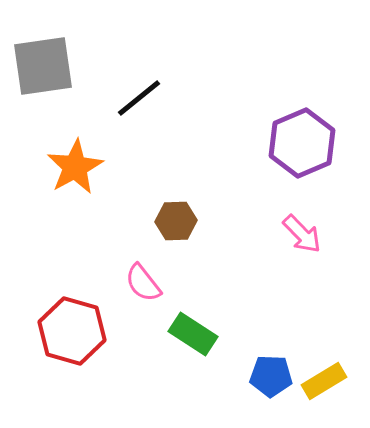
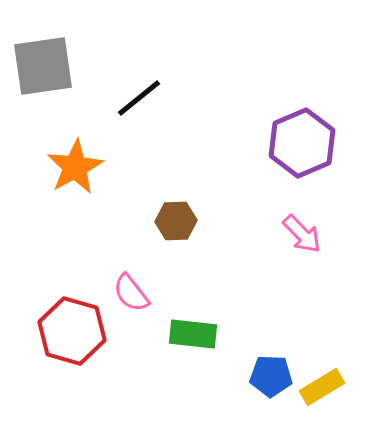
pink semicircle: moved 12 px left, 10 px down
green rectangle: rotated 27 degrees counterclockwise
yellow rectangle: moved 2 px left, 6 px down
